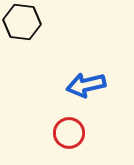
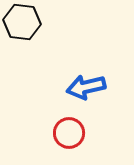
blue arrow: moved 2 px down
